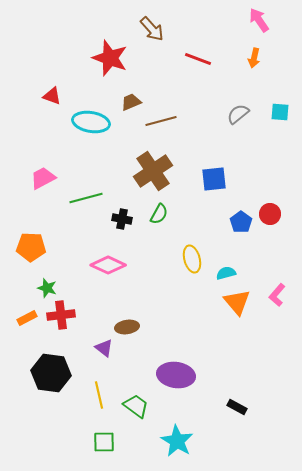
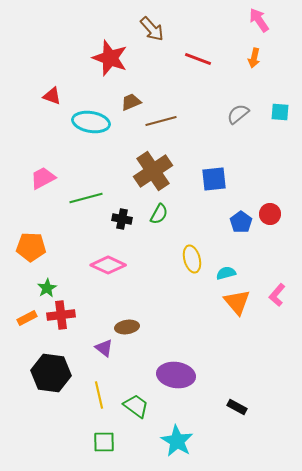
green star: rotated 24 degrees clockwise
